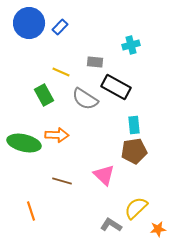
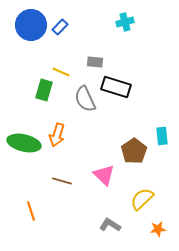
blue circle: moved 2 px right, 2 px down
cyan cross: moved 6 px left, 23 px up
black rectangle: rotated 12 degrees counterclockwise
green rectangle: moved 5 px up; rotated 45 degrees clockwise
gray semicircle: rotated 32 degrees clockwise
cyan rectangle: moved 28 px right, 11 px down
orange arrow: rotated 105 degrees clockwise
brown pentagon: rotated 25 degrees counterclockwise
yellow semicircle: moved 6 px right, 9 px up
gray L-shape: moved 1 px left
